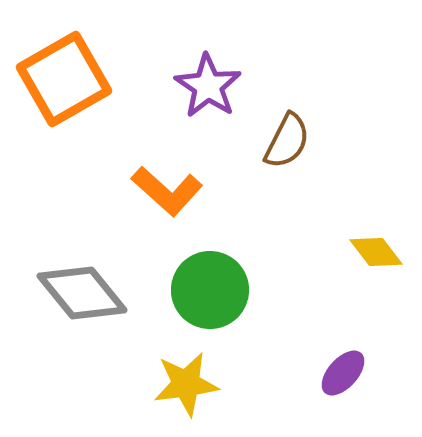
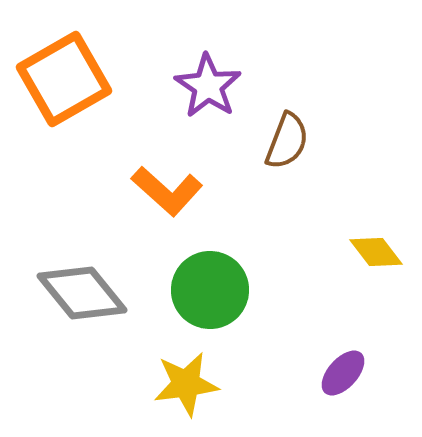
brown semicircle: rotated 6 degrees counterclockwise
